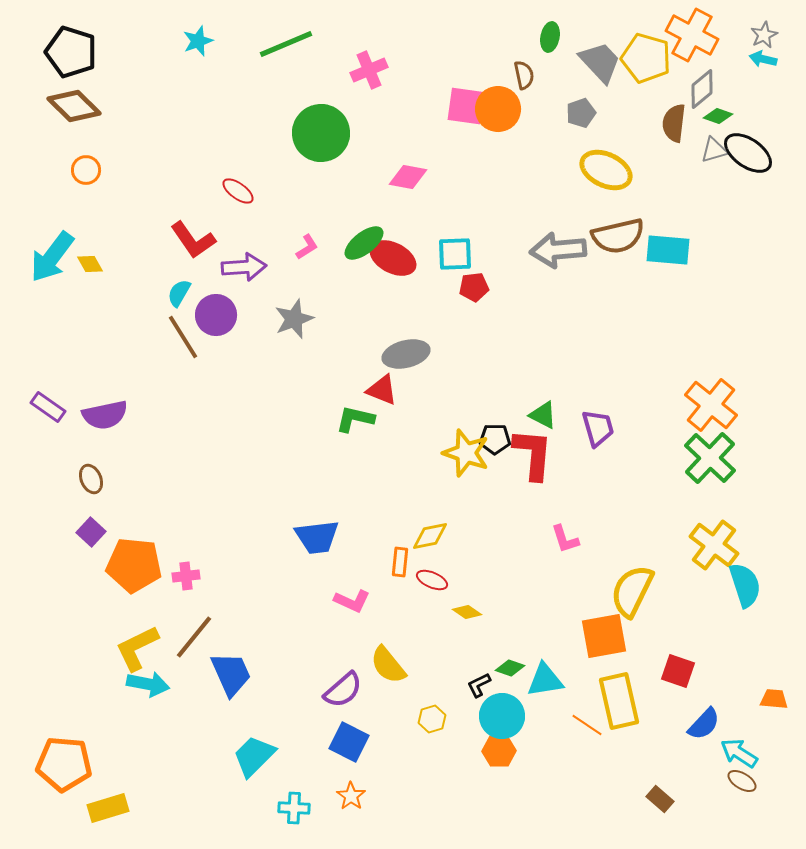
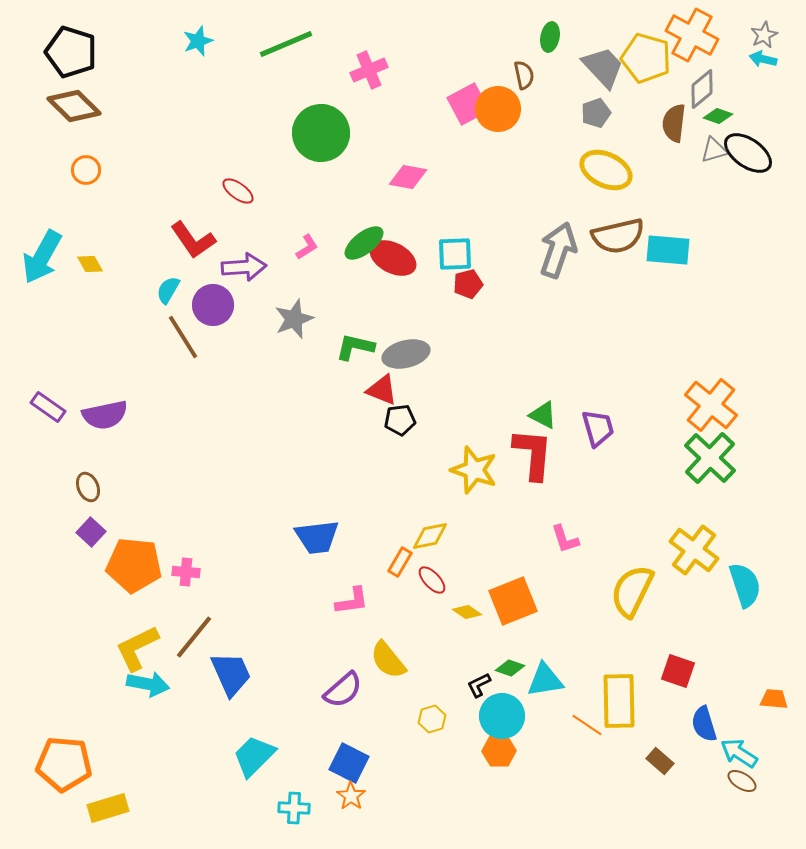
gray trapezoid at (600, 62): moved 3 px right, 5 px down
pink square at (466, 106): moved 2 px right, 2 px up; rotated 36 degrees counterclockwise
gray pentagon at (581, 113): moved 15 px right
gray arrow at (558, 250): rotated 114 degrees clockwise
cyan arrow at (52, 257): moved 10 px left; rotated 8 degrees counterclockwise
red pentagon at (474, 287): moved 6 px left, 3 px up; rotated 8 degrees counterclockwise
cyan semicircle at (179, 293): moved 11 px left, 3 px up
purple circle at (216, 315): moved 3 px left, 10 px up
green L-shape at (355, 419): moved 72 px up
black pentagon at (495, 439): moved 95 px left, 19 px up; rotated 8 degrees counterclockwise
yellow star at (466, 453): moved 8 px right, 17 px down
brown ellipse at (91, 479): moved 3 px left, 8 px down
yellow cross at (714, 545): moved 20 px left, 5 px down
orange rectangle at (400, 562): rotated 24 degrees clockwise
pink cross at (186, 576): moved 4 px up; rotated 12 degrees clockwise
red ellipse at (432, 580): rotated 24 degrees clockwise
pink L-shape at (352, 601): rotated 33 degrees counterclockwise
orange square at (604, 636): moved 91 px left, 35 px up; rotated 12 degrees counterclockwise
yellow semicircle at (388, 665): moved 5 px up
yellow rectangle at (619, 701): rotated 12 degrees clockwise
blue semicircle at (704, 724): rotated 120 degrees clockwise
blue square at (349, 742): moved 21 px down
brown rectangle at (660, 799): moved 38 px up
